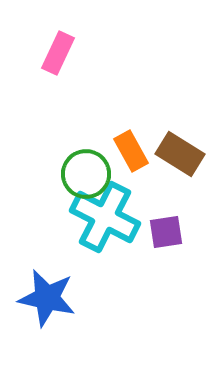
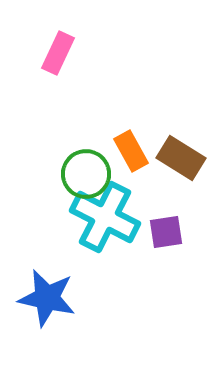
brown rectangle: moved 1 px right, 4 px down
